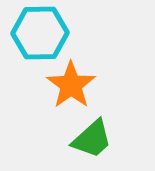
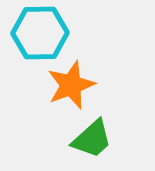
orange star: rotated 15 degrees clockwise
